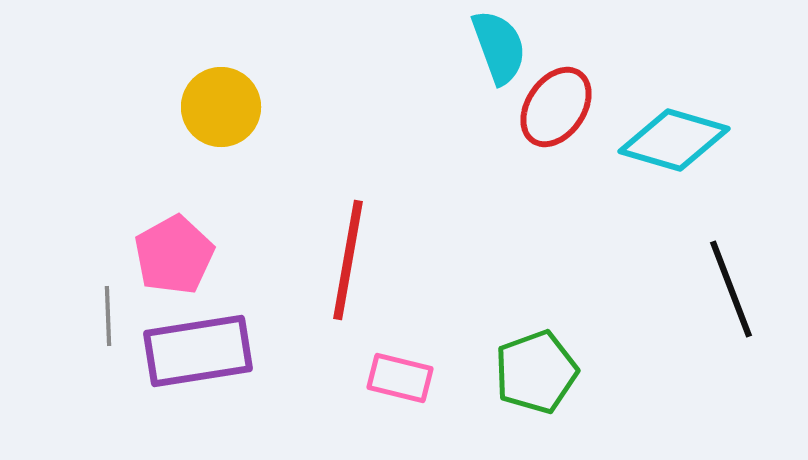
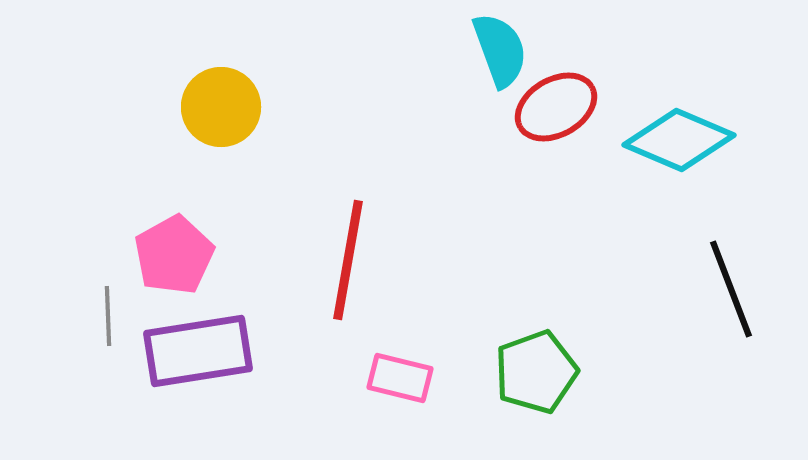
cyan semicircle: moved 1 px right, 3 px down
red ellipse: rotated 26 degrees clockwise
cyan diamond: moved 5 px right; rotated 7 degrees clockwise
